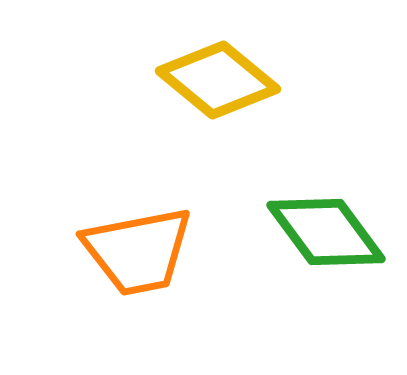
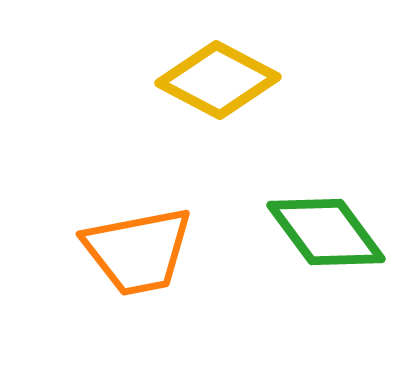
yellow diamond: rotated 12 degrees counterclockwise
